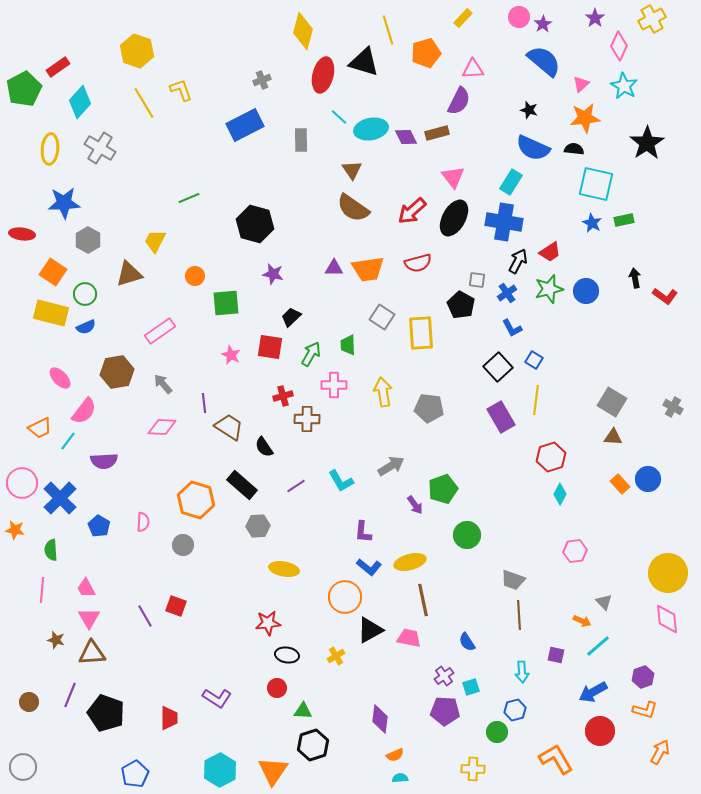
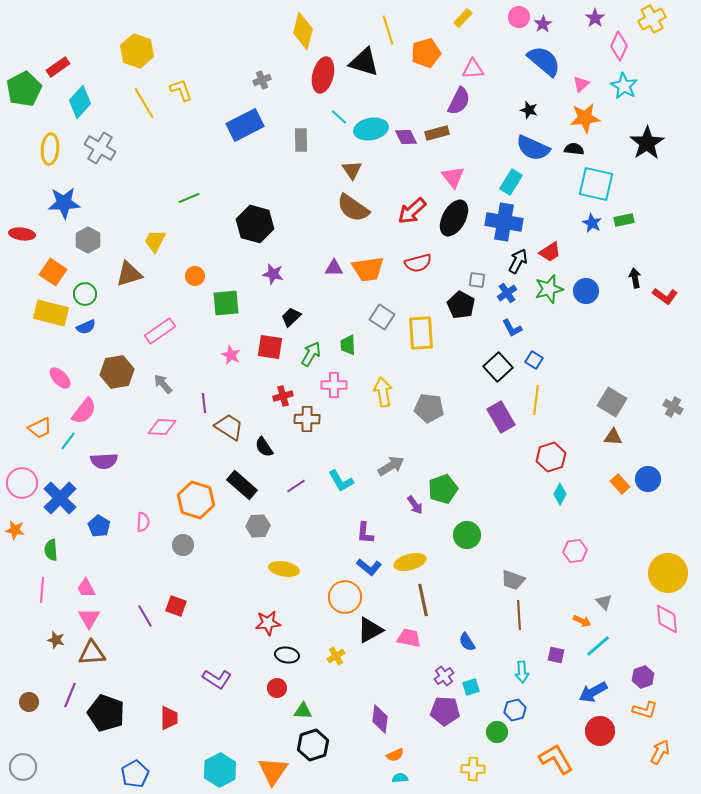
purple L-shape at (363, 532): moved 2 px right, 1 px down
purple L-shape at (217, 698): moved 19 px up
